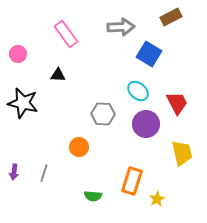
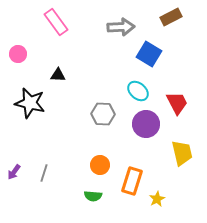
pink rectangle: moved 10 px left, 12 px up
black star: moved 7 px right
orange circle: moved 21 px right, 18 px down
purple arrow: rotated 28 degrees clockwise
